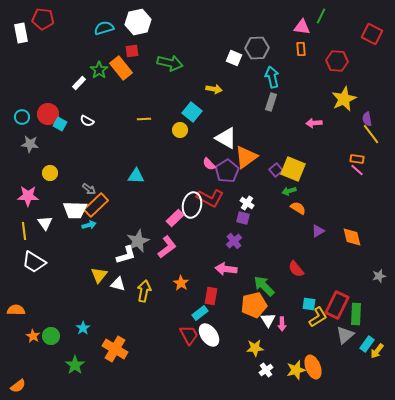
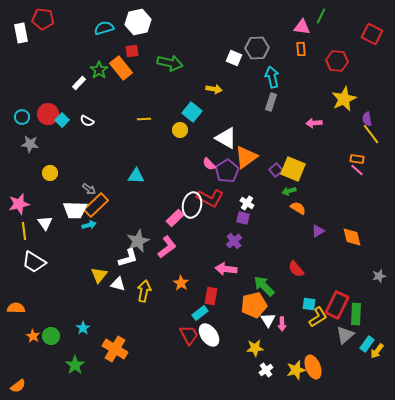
cyan square at (60, 124): moved 2 px right, 4 px up; rotated 16 degrees clockwise
pink star at (28, 196): moved 9 px left, 8 px down; rotated 15 degrees counterclockwise
white L-shape at (126, 255): moved 2 px right, 3 px down
orange semicircle at (16, 310): moved 2 px up
